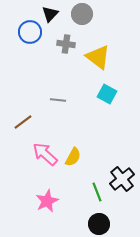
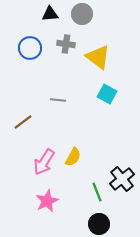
black triangle: rotated 42 degrees clockwise
blue circle: moved 16 px down
pink arrow: moved 1 px left, 8 px down; rotated 100 degrees counterclockwise
